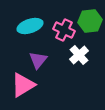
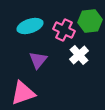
pink triangle: moved 8 px down; rotated 12 degrees clockwise
